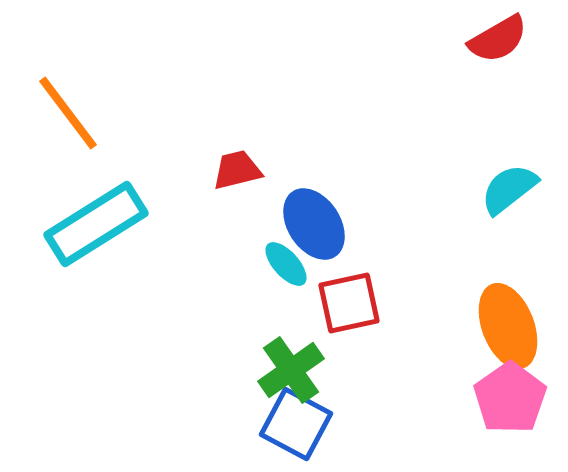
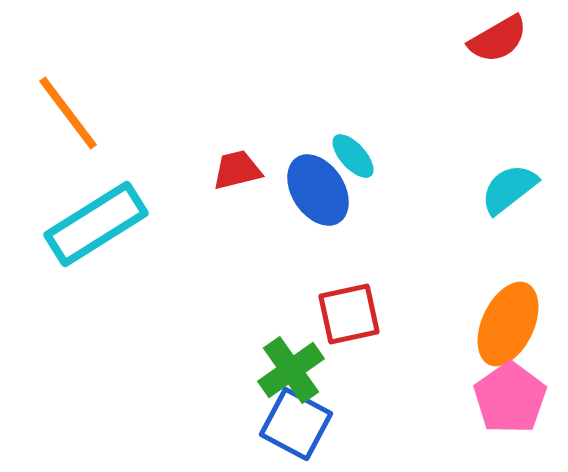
blue ellipse: moved 4 px right, 34 px up
cyan ellipse: moved 67 px right, 108 px up
red square: moved 11 px down
orange ellipse: moved 2 px up; rotated 46 degrees clockwise
